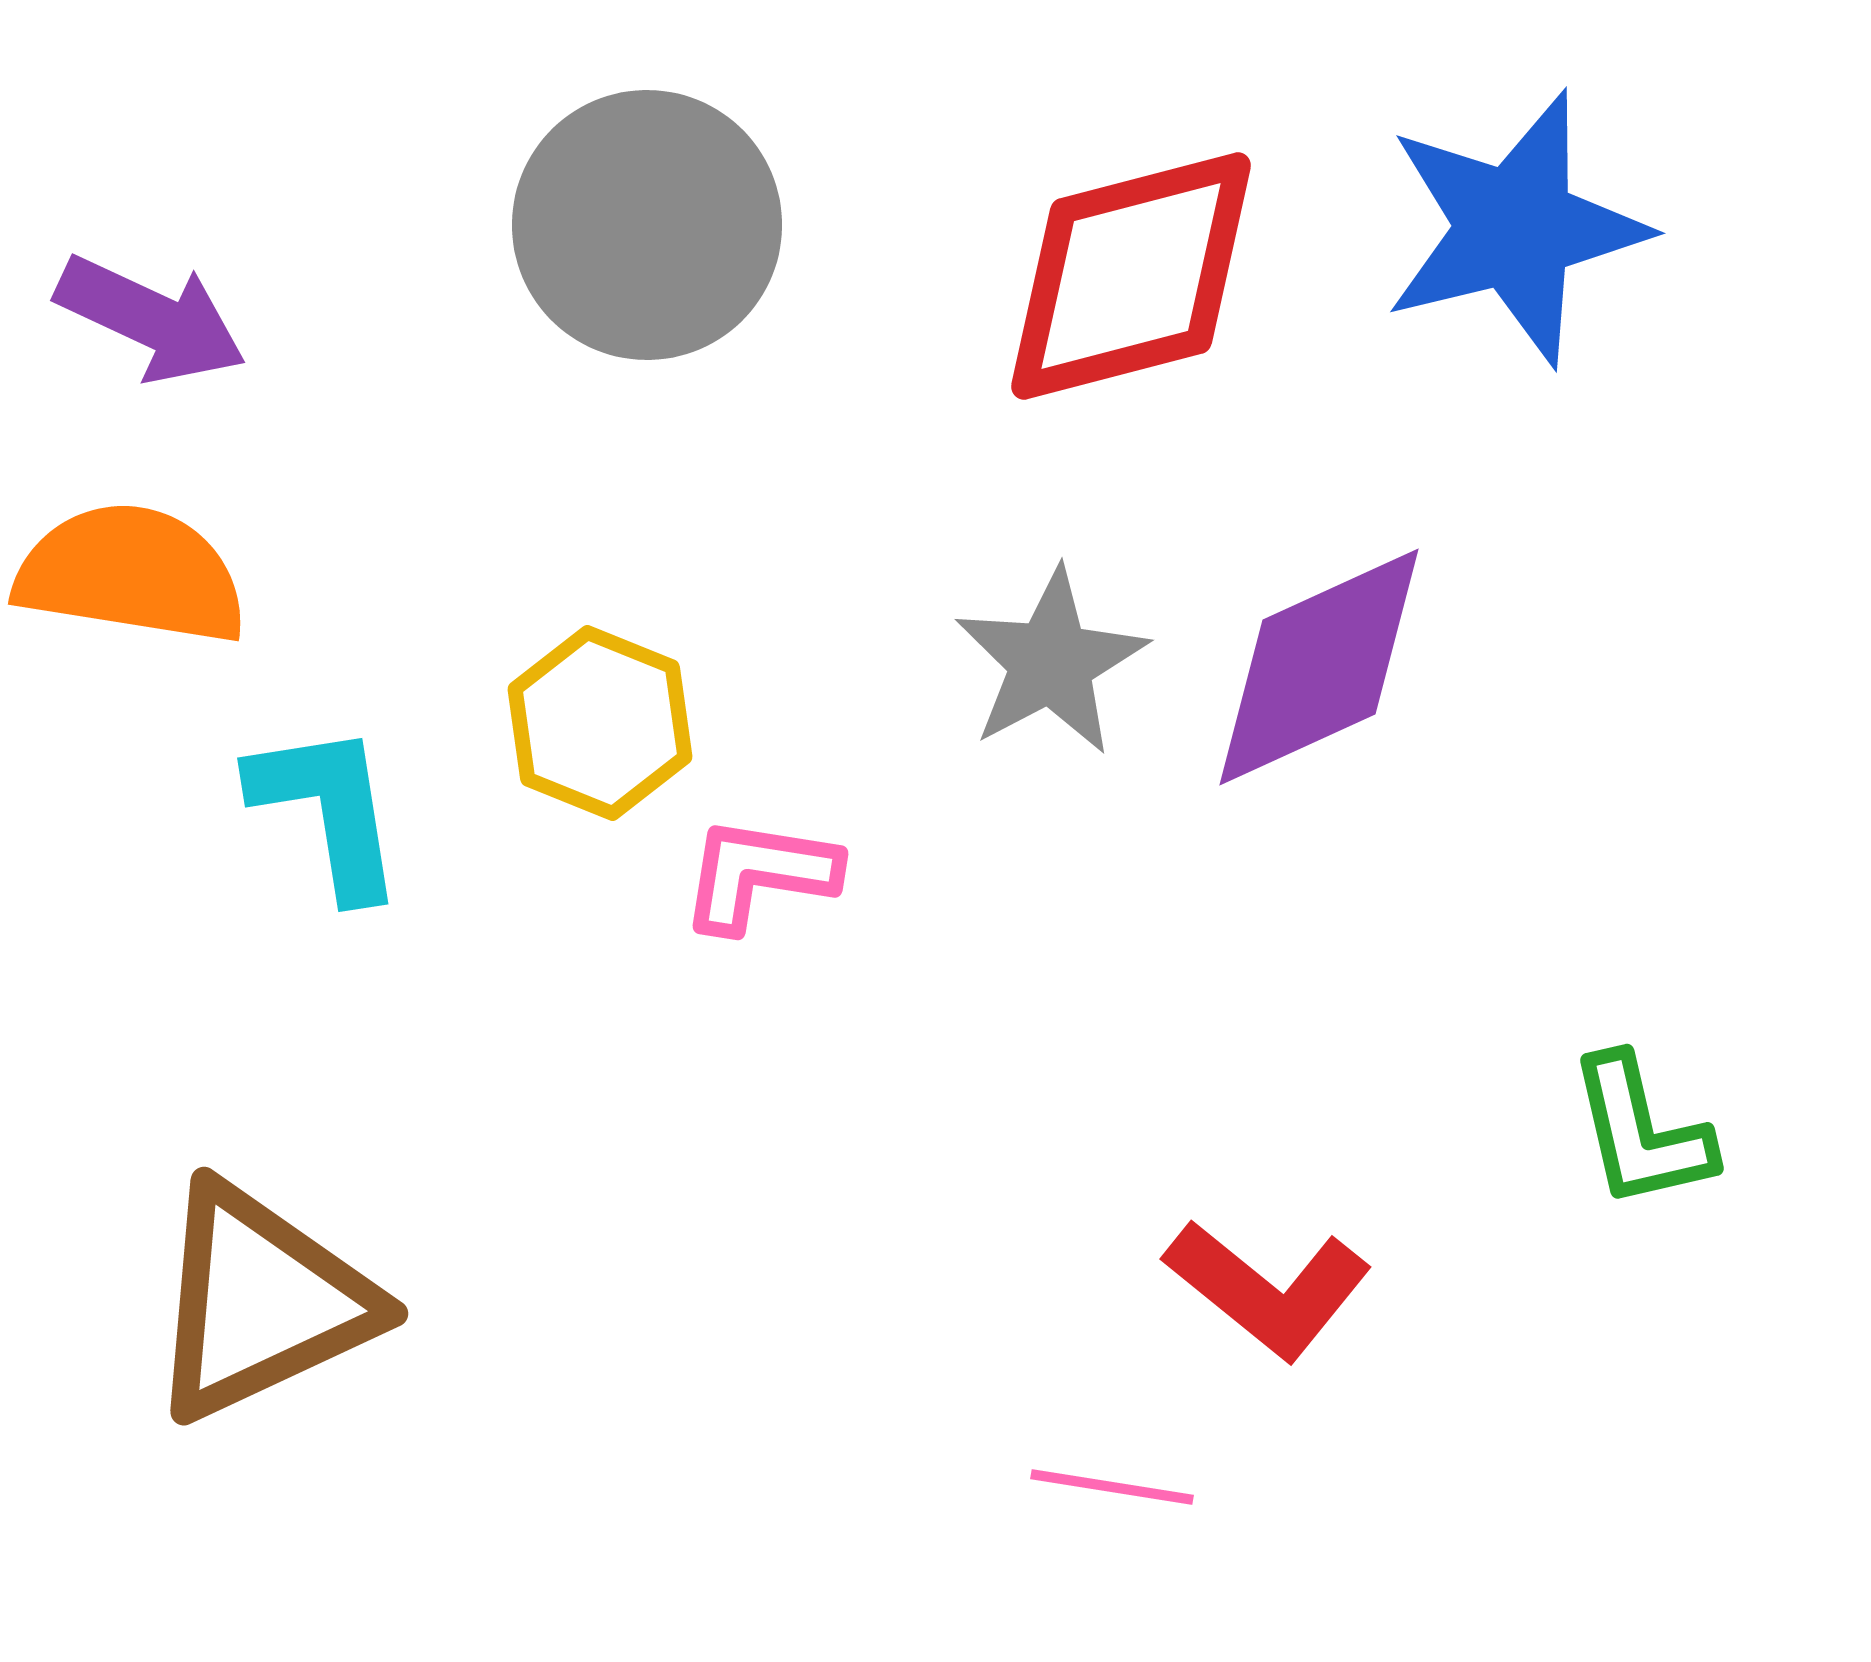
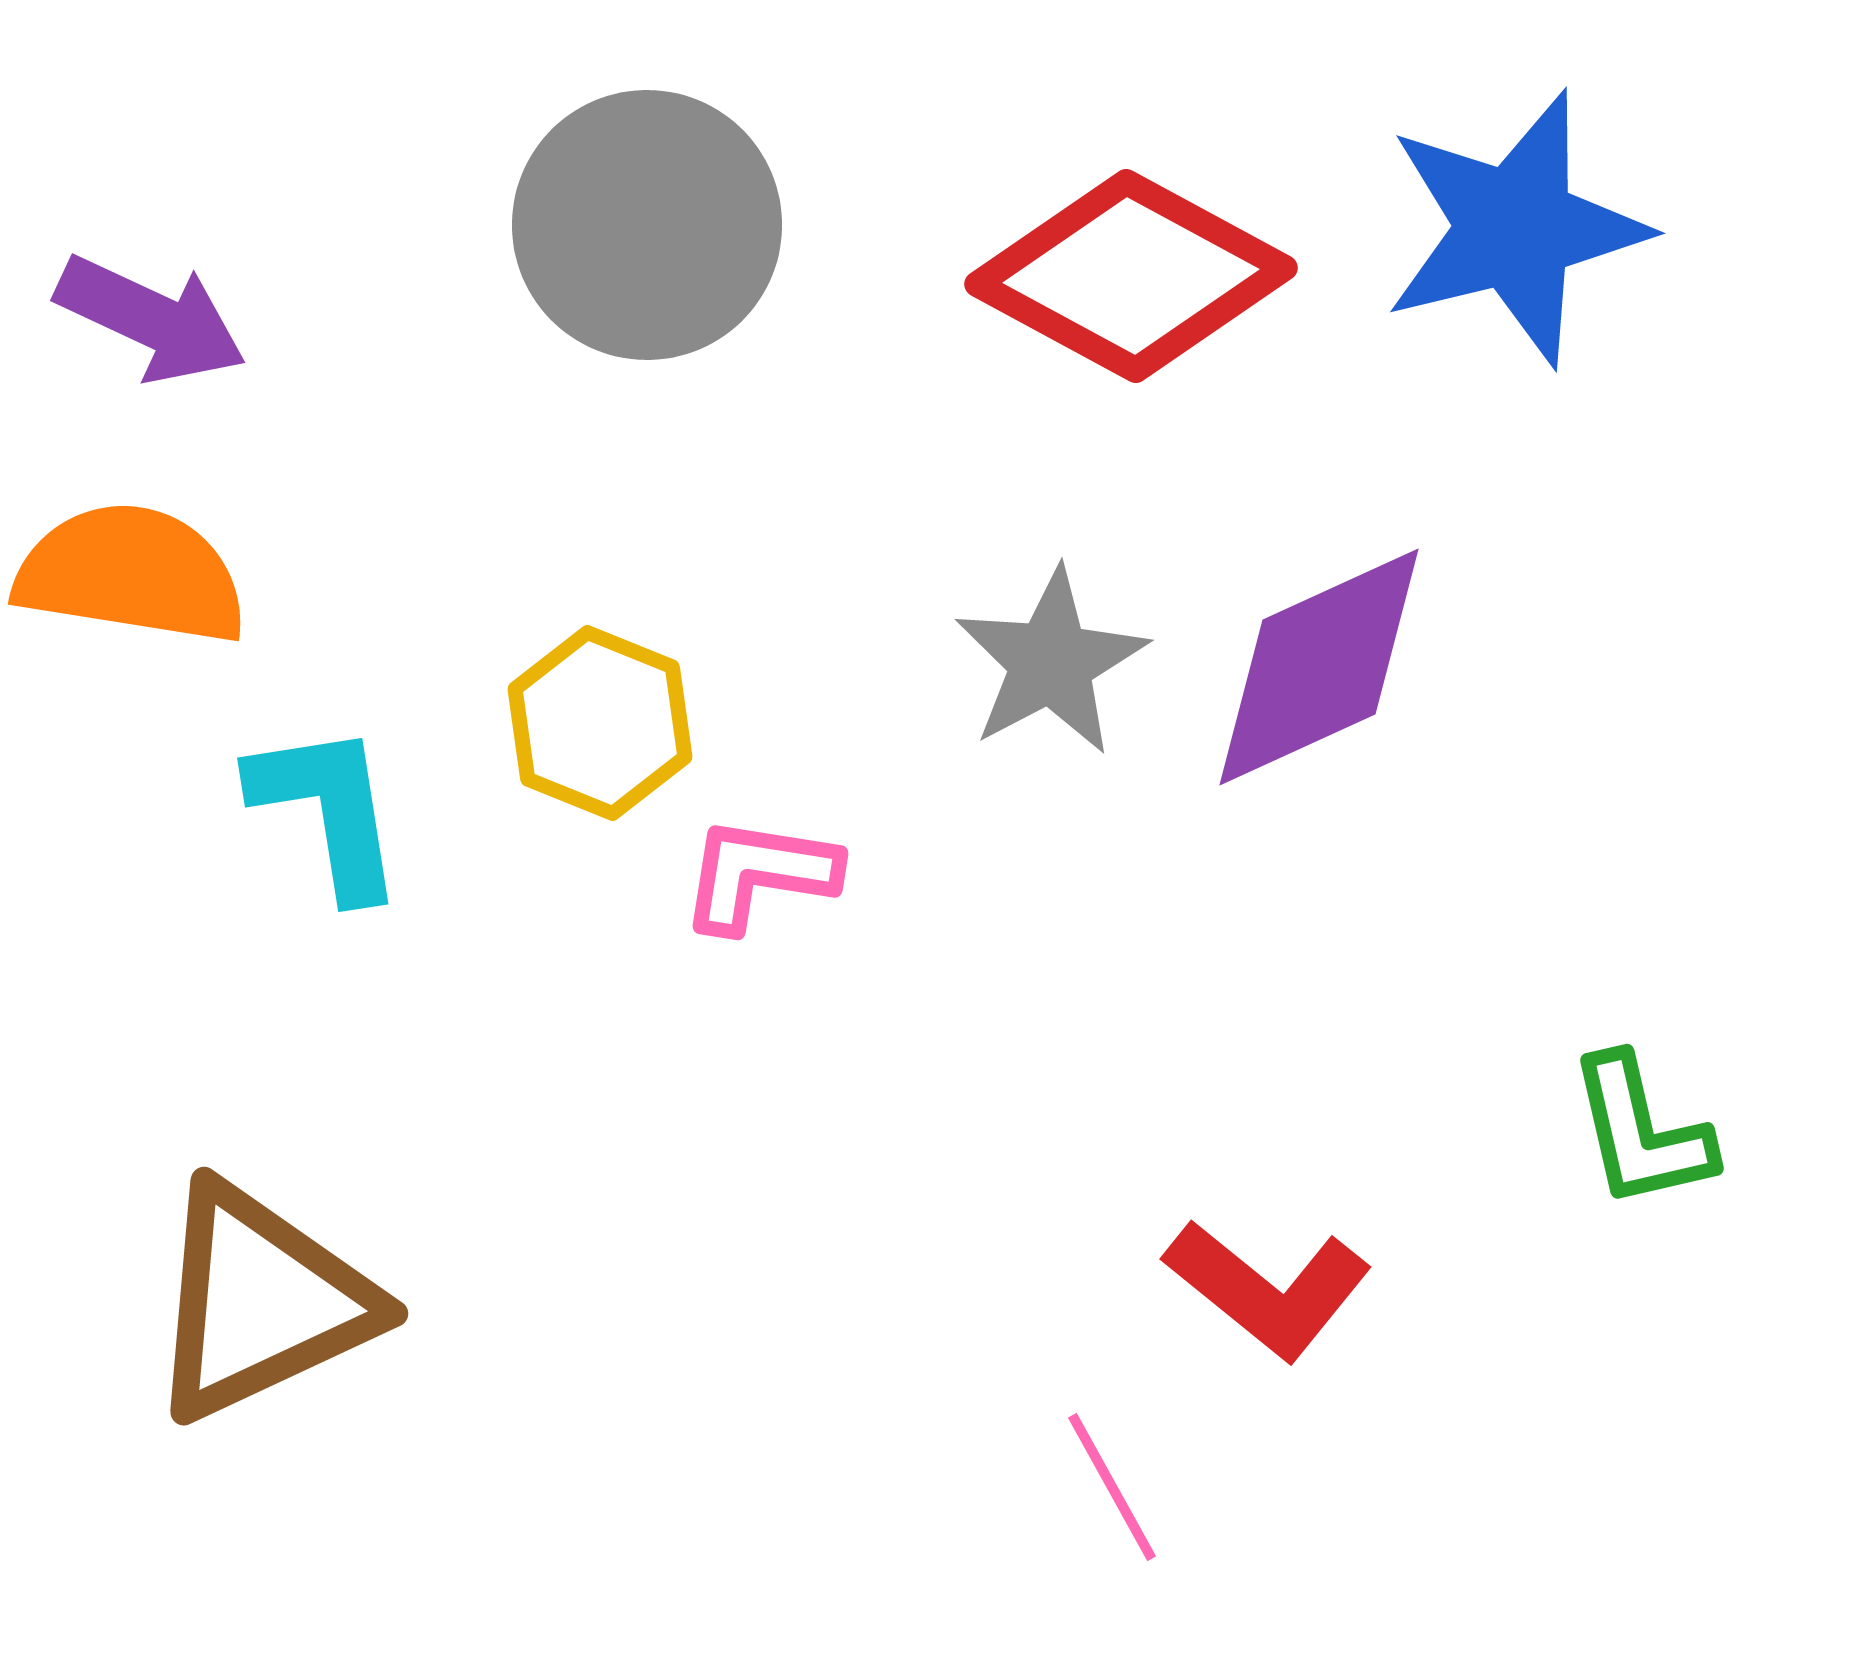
red diamond: rotated 43 degrees clockwise
pink line: rotated 52 degrees clockwise
